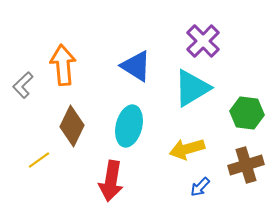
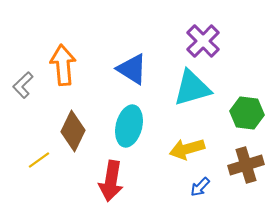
blue triangle: moved 4 px left, 3 px down
cyan triangle: rotated 15 degrees clockwise
brown diamond: moved 1 px right, 5 px down
